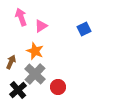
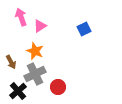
pink triangle: moved 1 px left
brown arrow: rotated 128 degrees clockwise
gray cross: rotated 20 degrees clockwise
black cross: moved 1 px down
